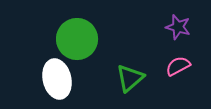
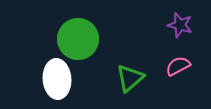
purple star: moved 2 px right, 2 px up
green circle: moved 1 px right
white ellipse: rotated 9 degrees clockwise
